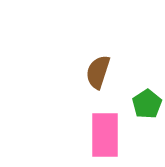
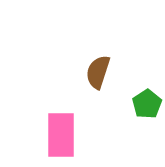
pink rectangle: moved 44 px left
